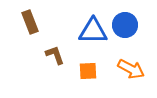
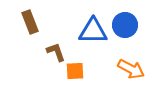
brown L-shape: moved 1 px right, 3 px up
orange square: moved 13 px left
